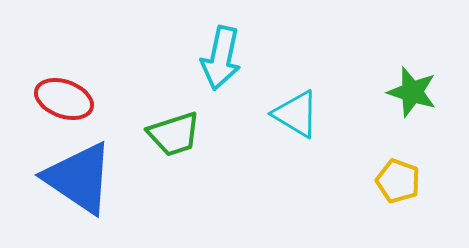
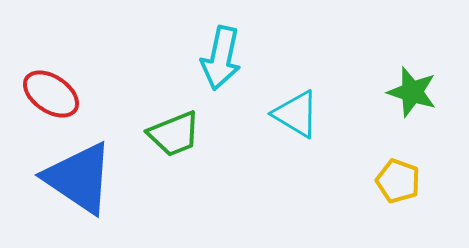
red ellipse: moved 13 px left, 5 px up; rotated 14 degrees clockwise
green trapezoid: rotated 4 degrees counterclockwise
